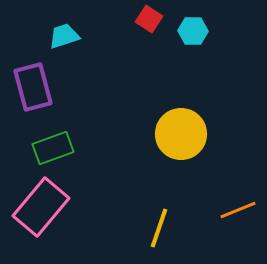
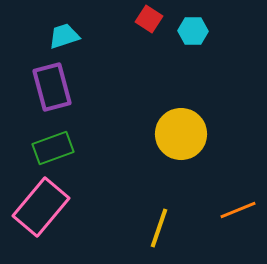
purple rectangle: moved 19 px right
